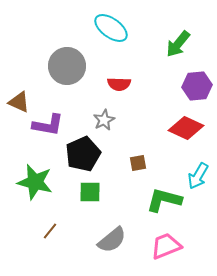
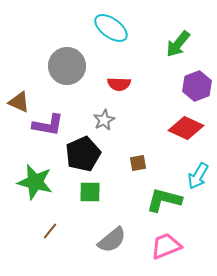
purple hexagon: rotated 16 degrees counterclockwise
